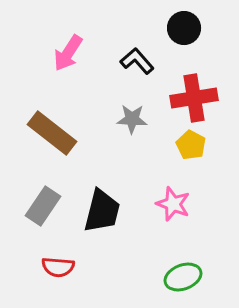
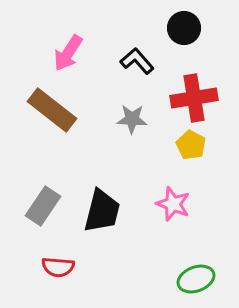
brown rectangle: moved 23 px up
green ellipse: moved 13 px right, 2 px down
